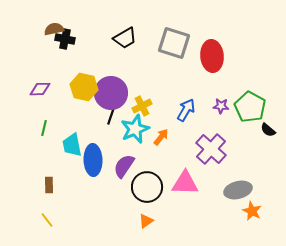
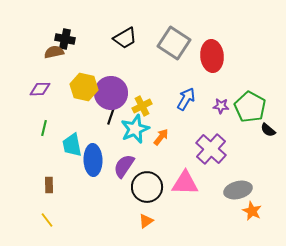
brown semicircle: moved 23 px down
gray square: rotated 16 degrees clockwise
blue arrow: moved 11 px up
